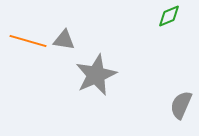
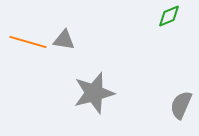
orange line: moved 1 px down
gray star: moved 2 px left, 18 px down; rotated 9 degrees clockwise
